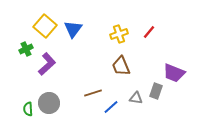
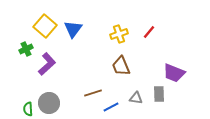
gray rectangle: moved 3 px right, 3 px down; rotated 21 degrees counterclockwise
blue line: rotated 14 degrees clockwise
